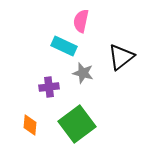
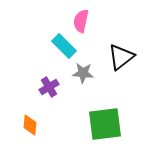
cyan rectangle: rotated 20 degrees clockwise
gray star: rotated 10 degrees counterclockwise
purple cross: rotated 24 degrees counterclockwise
green square: moved 28 px right; rotated 30 degrees clockwise
